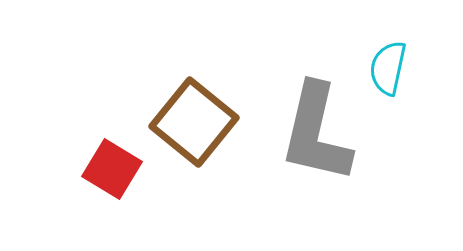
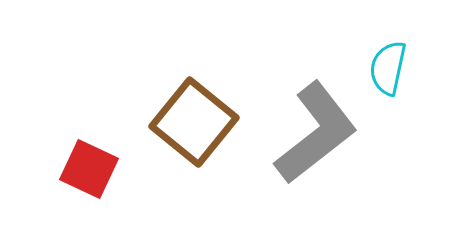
gray L-shape: rotated 141 degrees counterclockwise
red square: moved 23 px left; rotated 6 degrees counterclockwise
